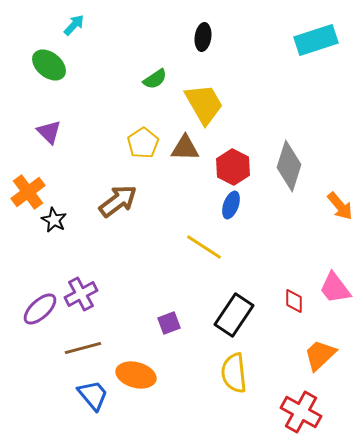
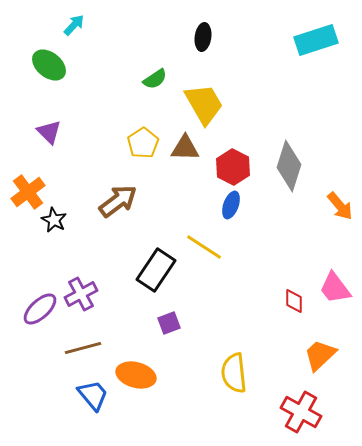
black rectangle: moved 78 px left, 45 px up
